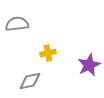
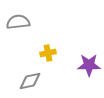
gray semicircle: moved 1 px right, 2 px up
purple star: rotated 25 degrees clockwise
